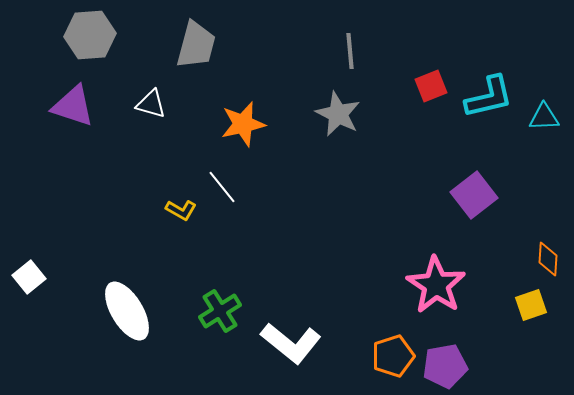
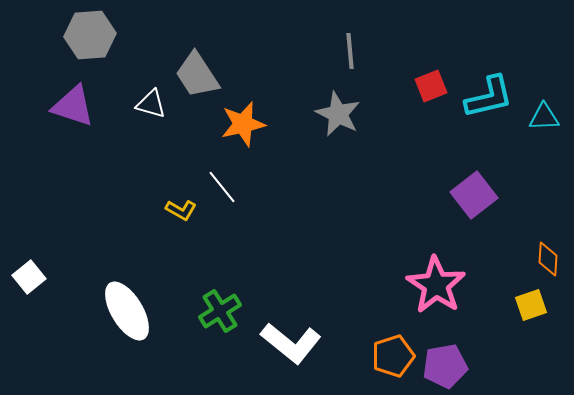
gray trapezoid: moved 1 px right, 30 px down; rotated 132 degrees clockwise
